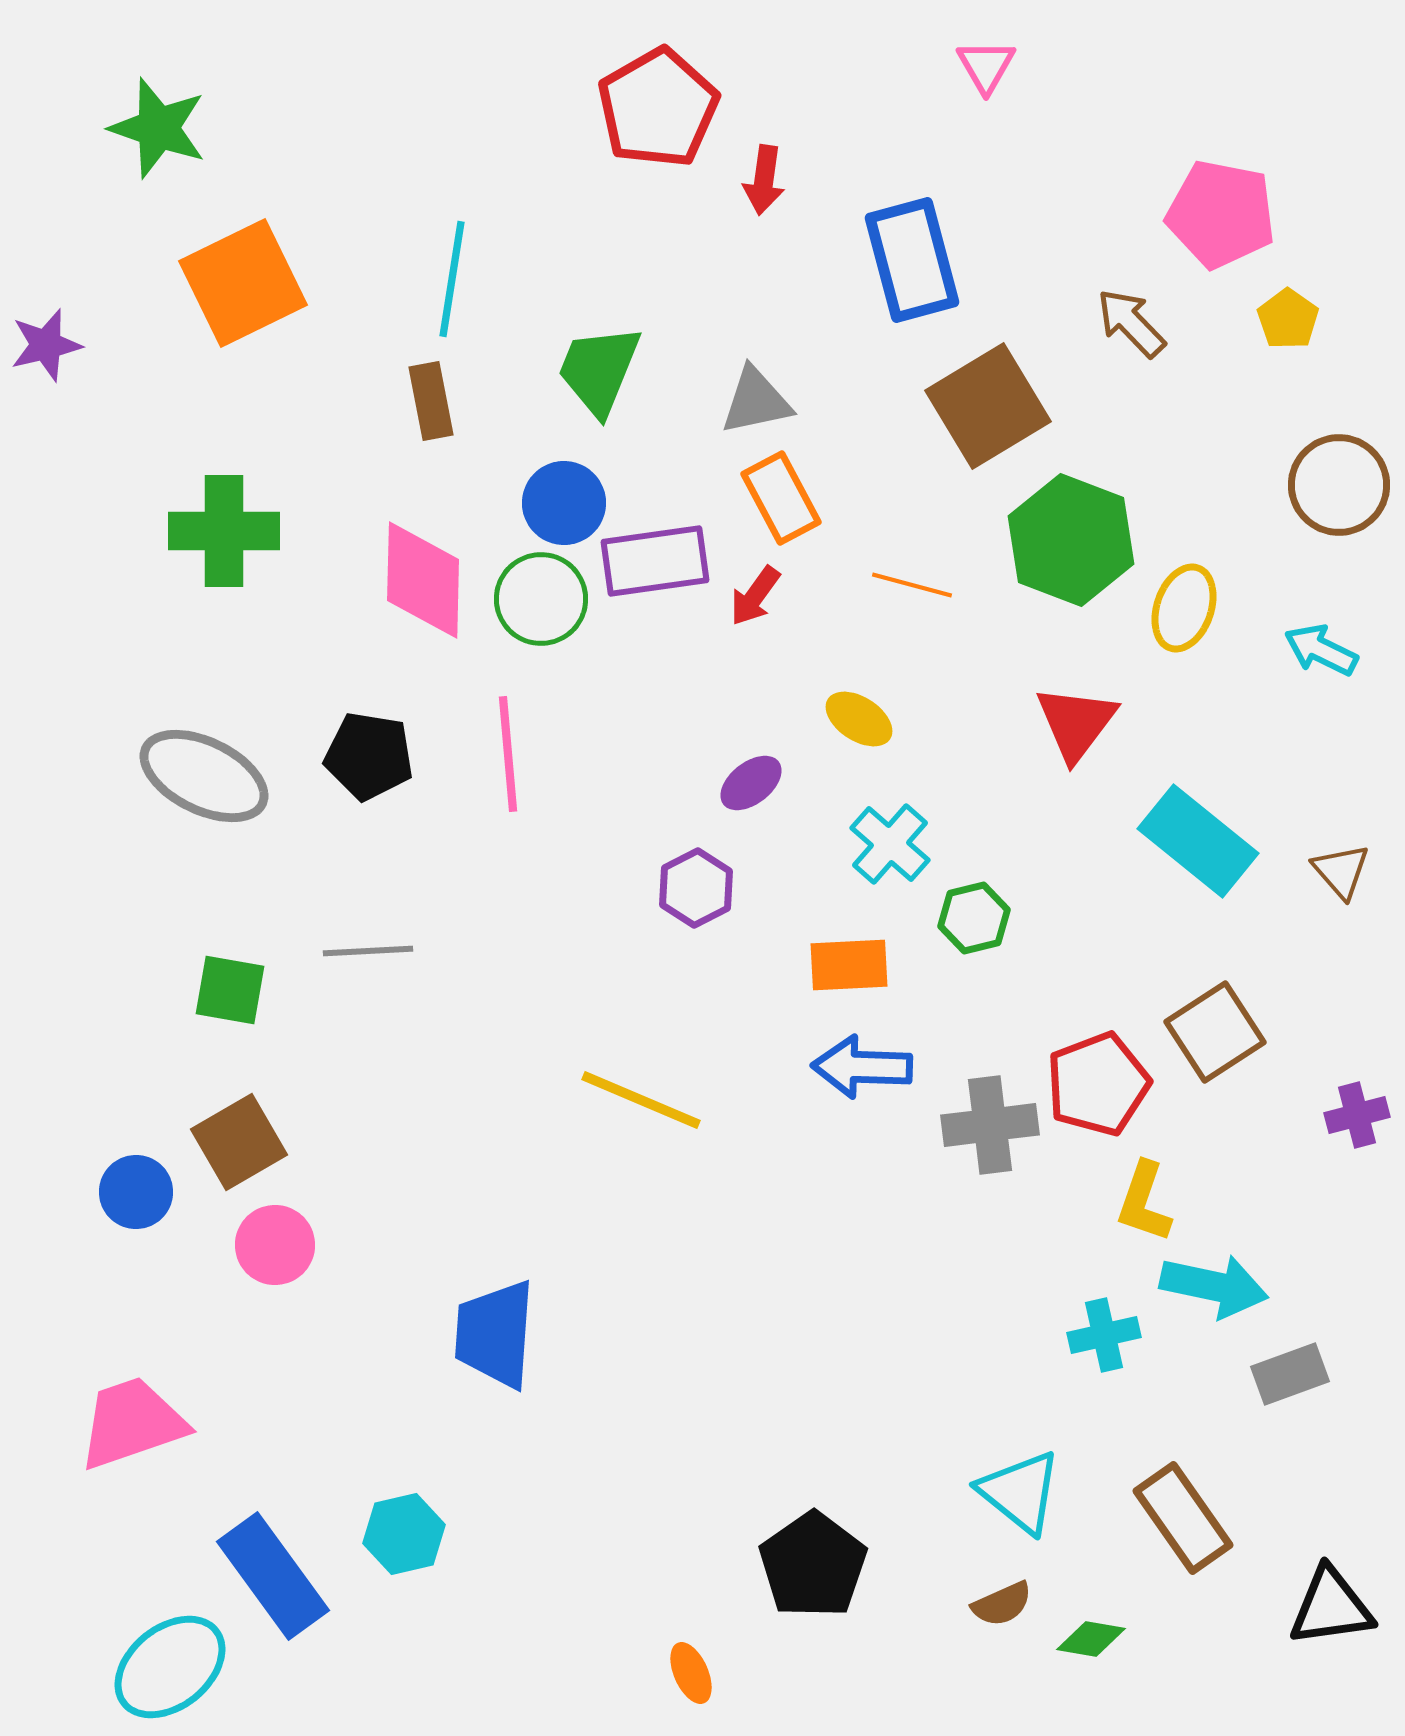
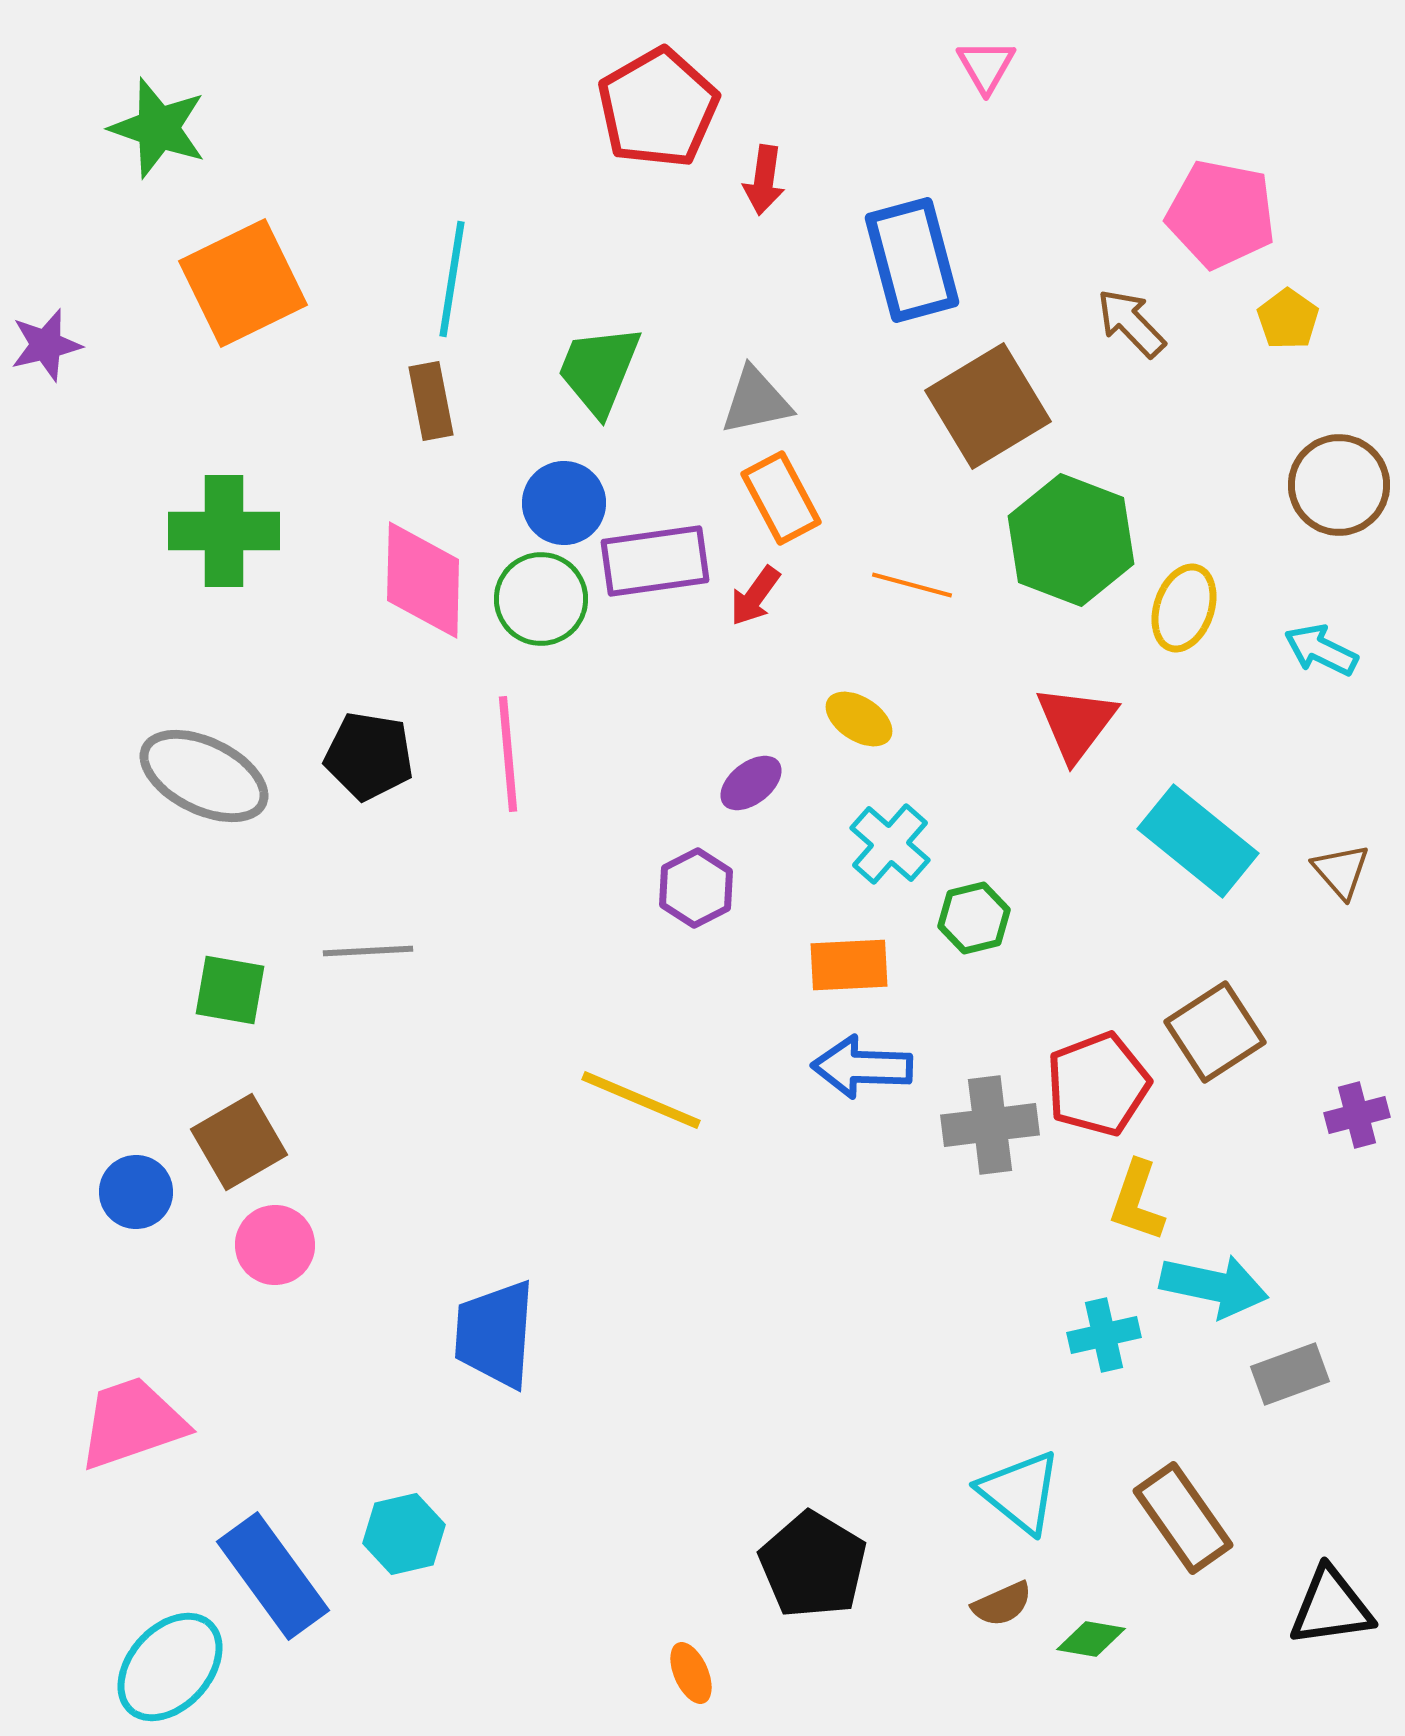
yellow L-shape at (1144, 1202): moved 7 px left, 1 px up
black pentagon at (813, 1565): rotated 6 degrees counterclockwise
cyan ellipse at (170, 1667): rotated 9 degrees counterclockwise
